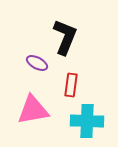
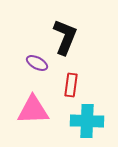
pink triangle: rotated 8 degrees clockwise
